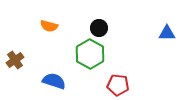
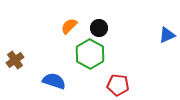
orange semicircle: moved 20 px right; rotated 120 degrees clockwise
blue triangle: moved 2 px down; rotated 24 degrees counterclockwise
